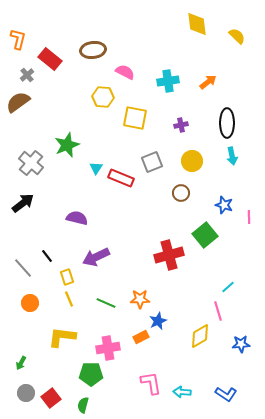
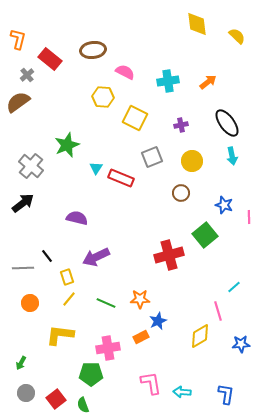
yellow square at (135, 118): rotated 15 degrees clockwise
black ellipse at (227, 123): rotated 36 degrees counterclockwise
gray square at (152, 162): moved 5 px up
gray cross at (31, 163): moved 3 px down
gray line at (23, 268): rotated 50 degrees counterclockwise
cyan line at (228, 287): moved 6 px right
yellow line at (69, 299): rotated 63 degrees clockwise
yellow L-shape at (62, 337): moved 2 px left, 2 px up
blue L-shape at (226, 394): rotated 115 degrees counterclockwise
red square at (51, 398): moved 5 px right, 1 px down
green semicircle at (83, 405): rotated 35 degrees counterclockwise
